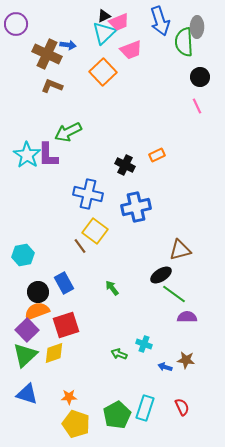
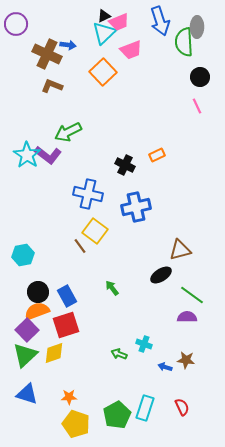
purple L-shape at (48, 155): rotated 52 degrees counterclockwise
blue rectangle at (64, 283): moved 3 px right, 13 px down
green line at (174, 294): moved 18 px right, 1 px down
